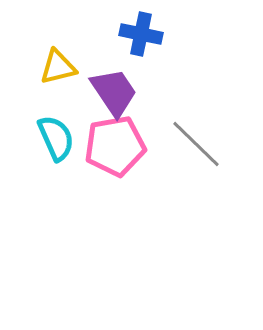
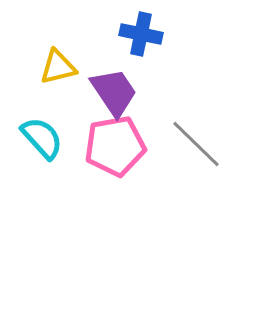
cyan semicircle: moved 14 px left; rotated 18 degrees counterclockwise
